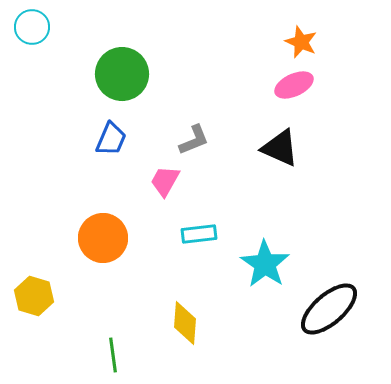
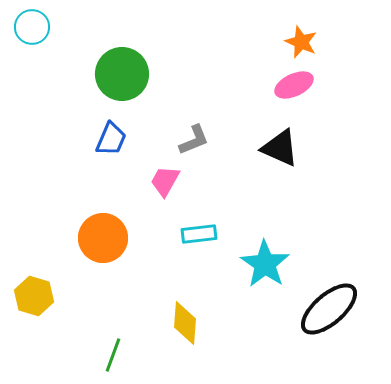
green line: rotated 28 degrees clockwise
